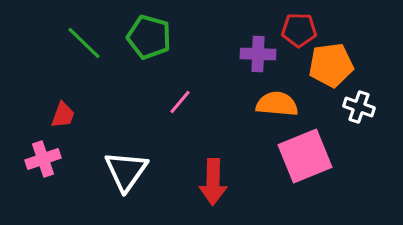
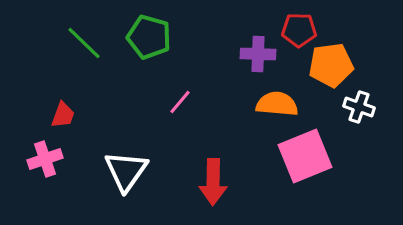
pink cross: moved 2 px right
